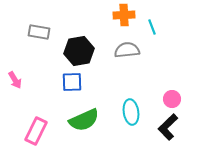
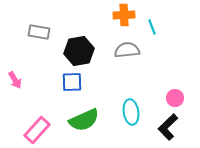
pink circle: moved 3 px right, 1 px up
pink rectangle: moved 1 px right, 1 px up; rotated 16 degrees clockwise
